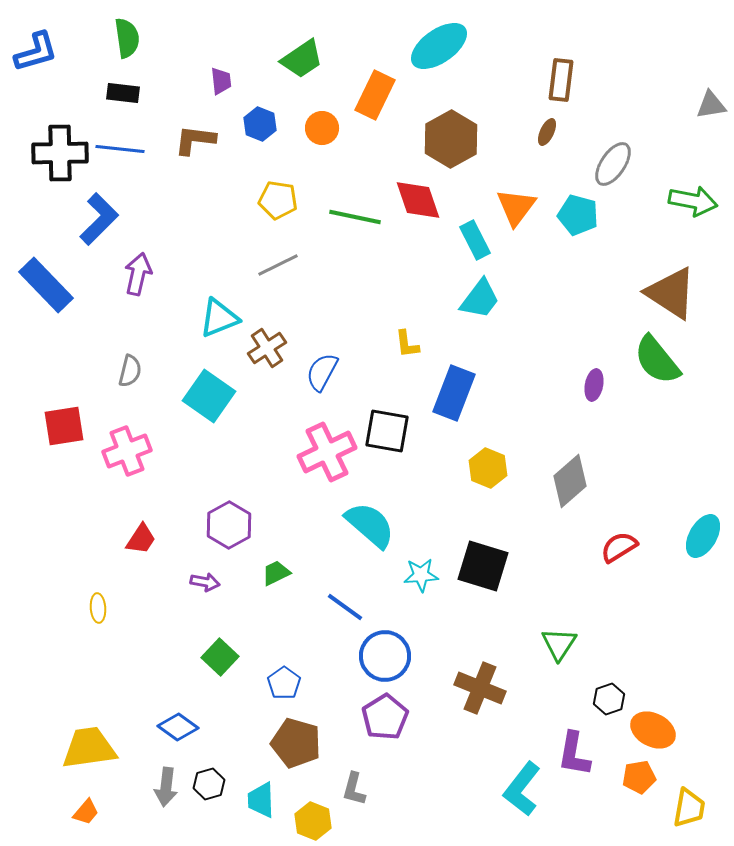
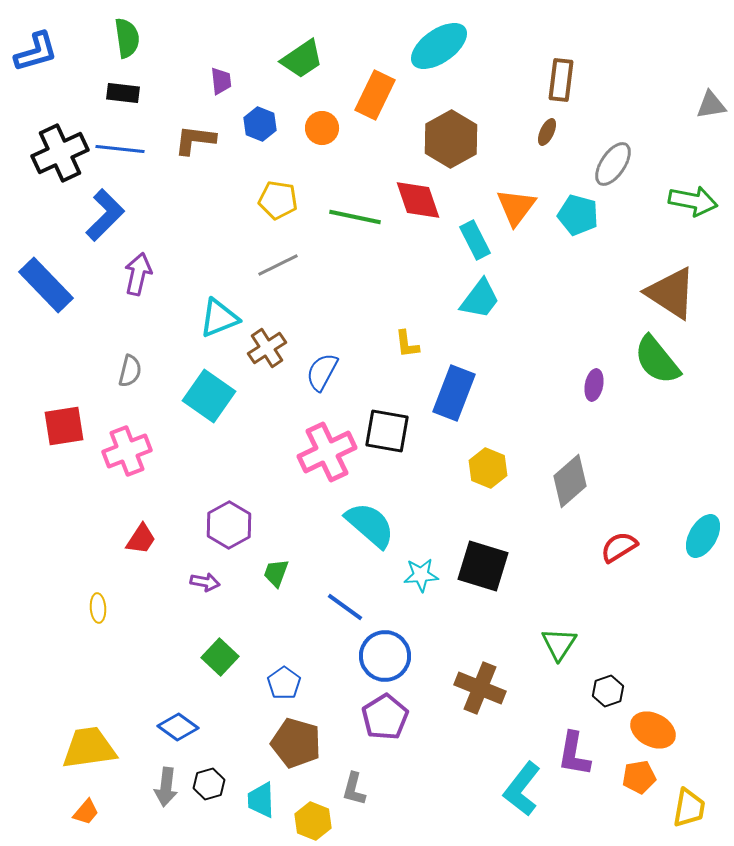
black cross at (60, 153): rotated 24 degrees counterclockwise
blue L-shape at (99, 219): moved 6 px right, 4 px up
green trapezoid at (276, 573): rotated 44 degrees counterclockwise
black hexagon at (609, 699): moved 1 px left, 8 px up
